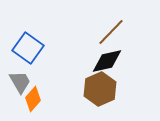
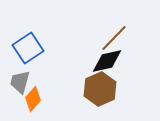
brown line: moved 3 px right, 6 px down
blue square: rotated 20 degrees clockwise
gray trapezoid: rotated 135 degrees counterclockwise
